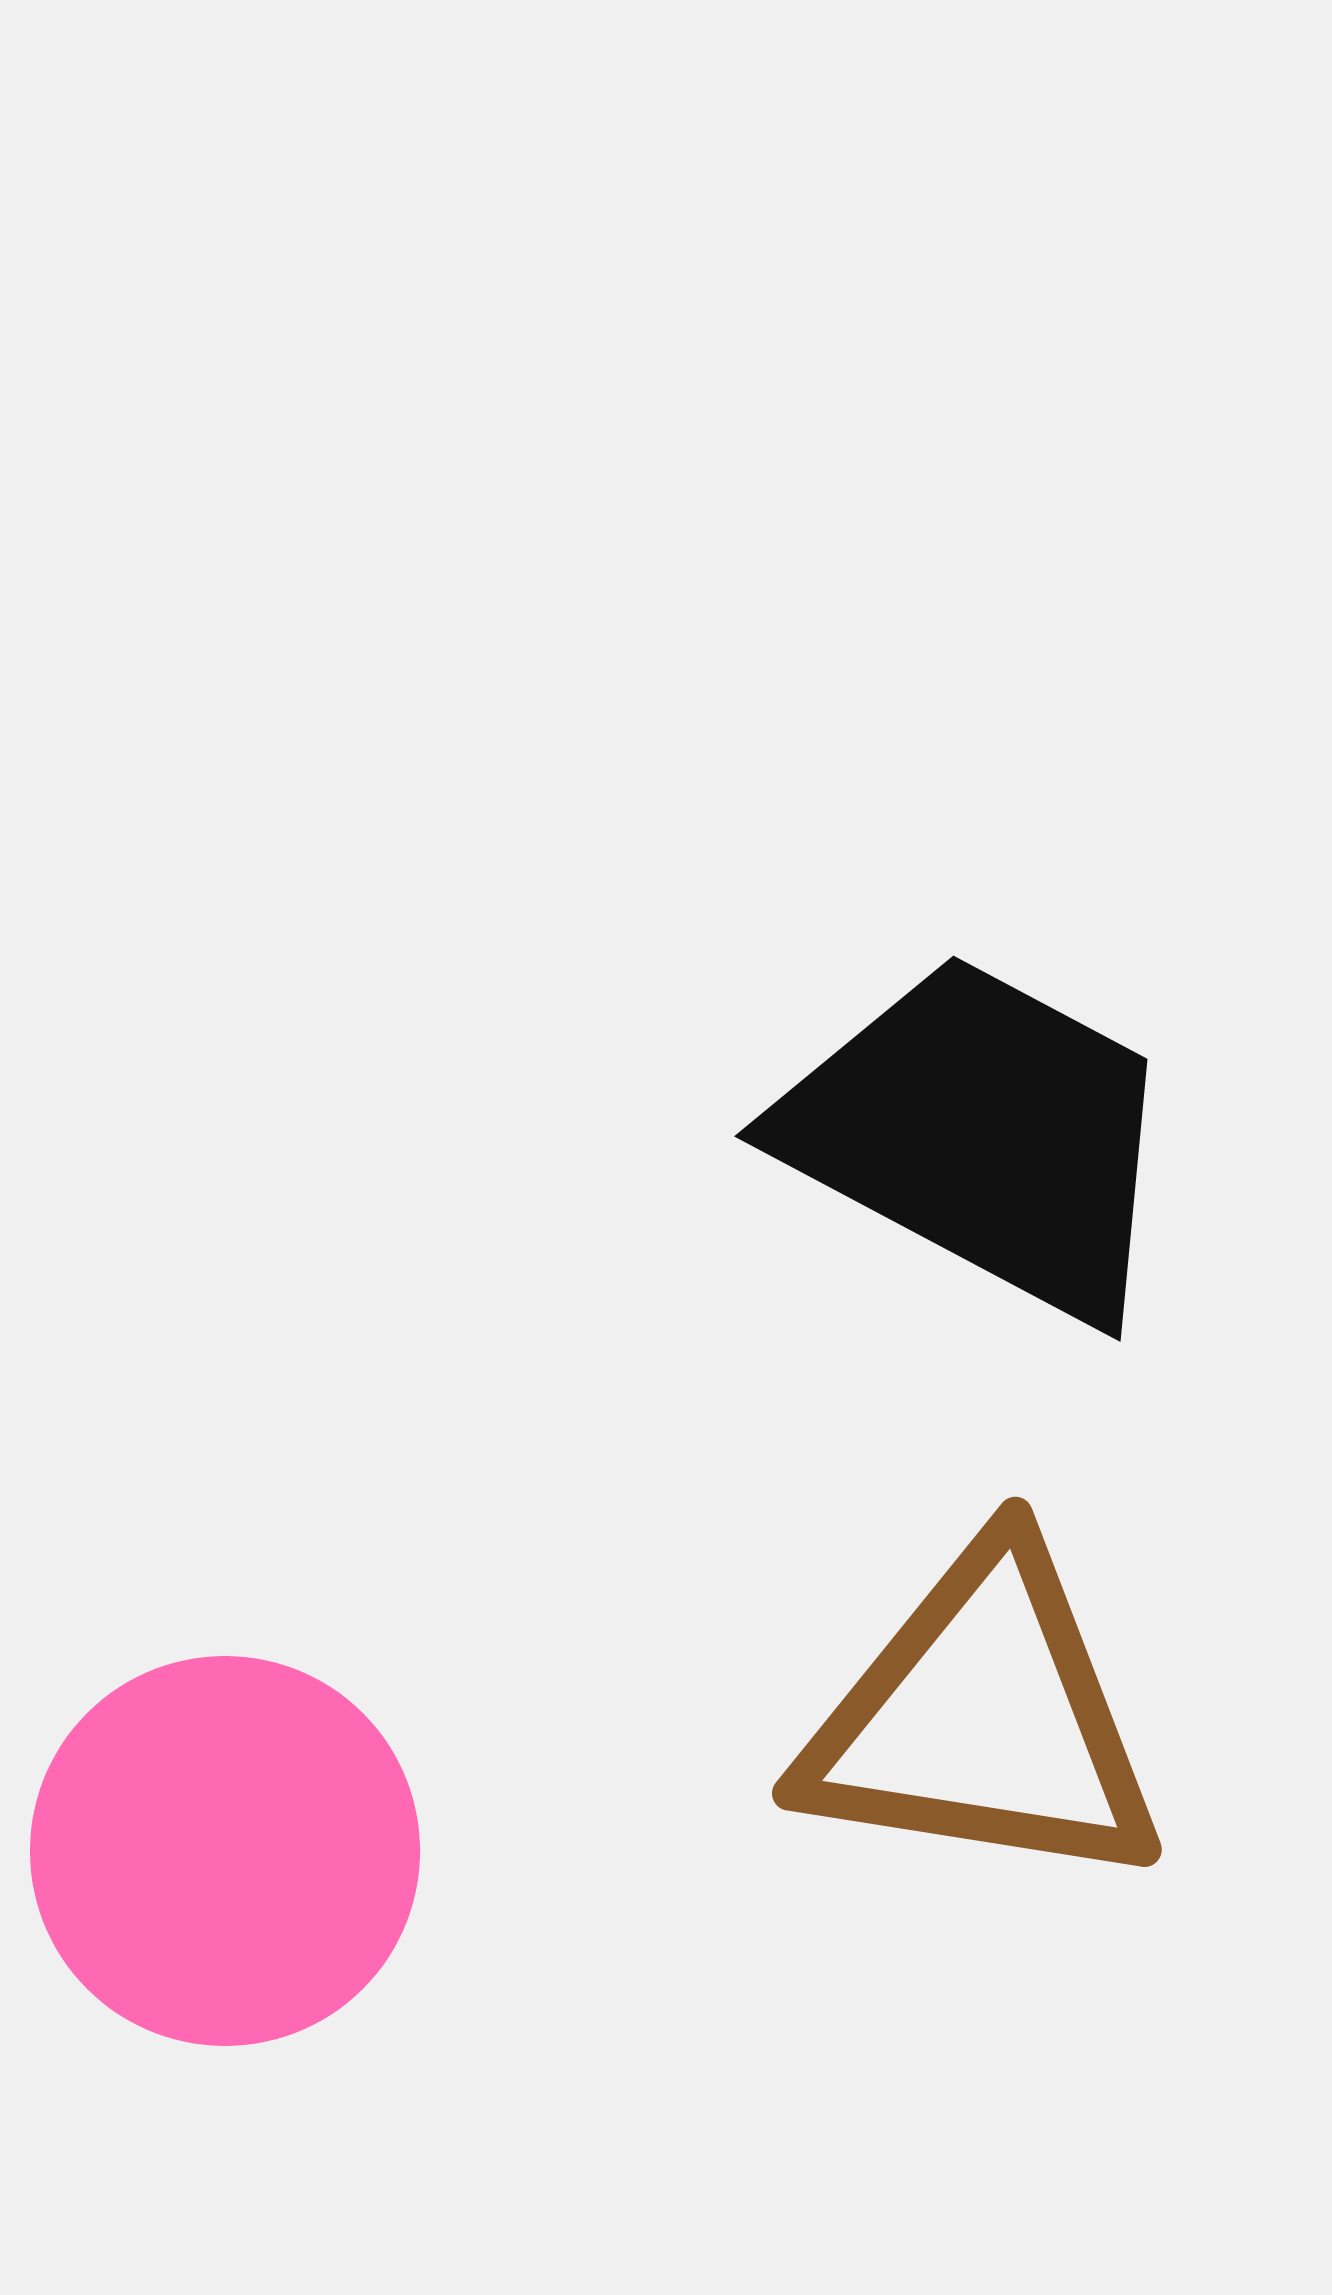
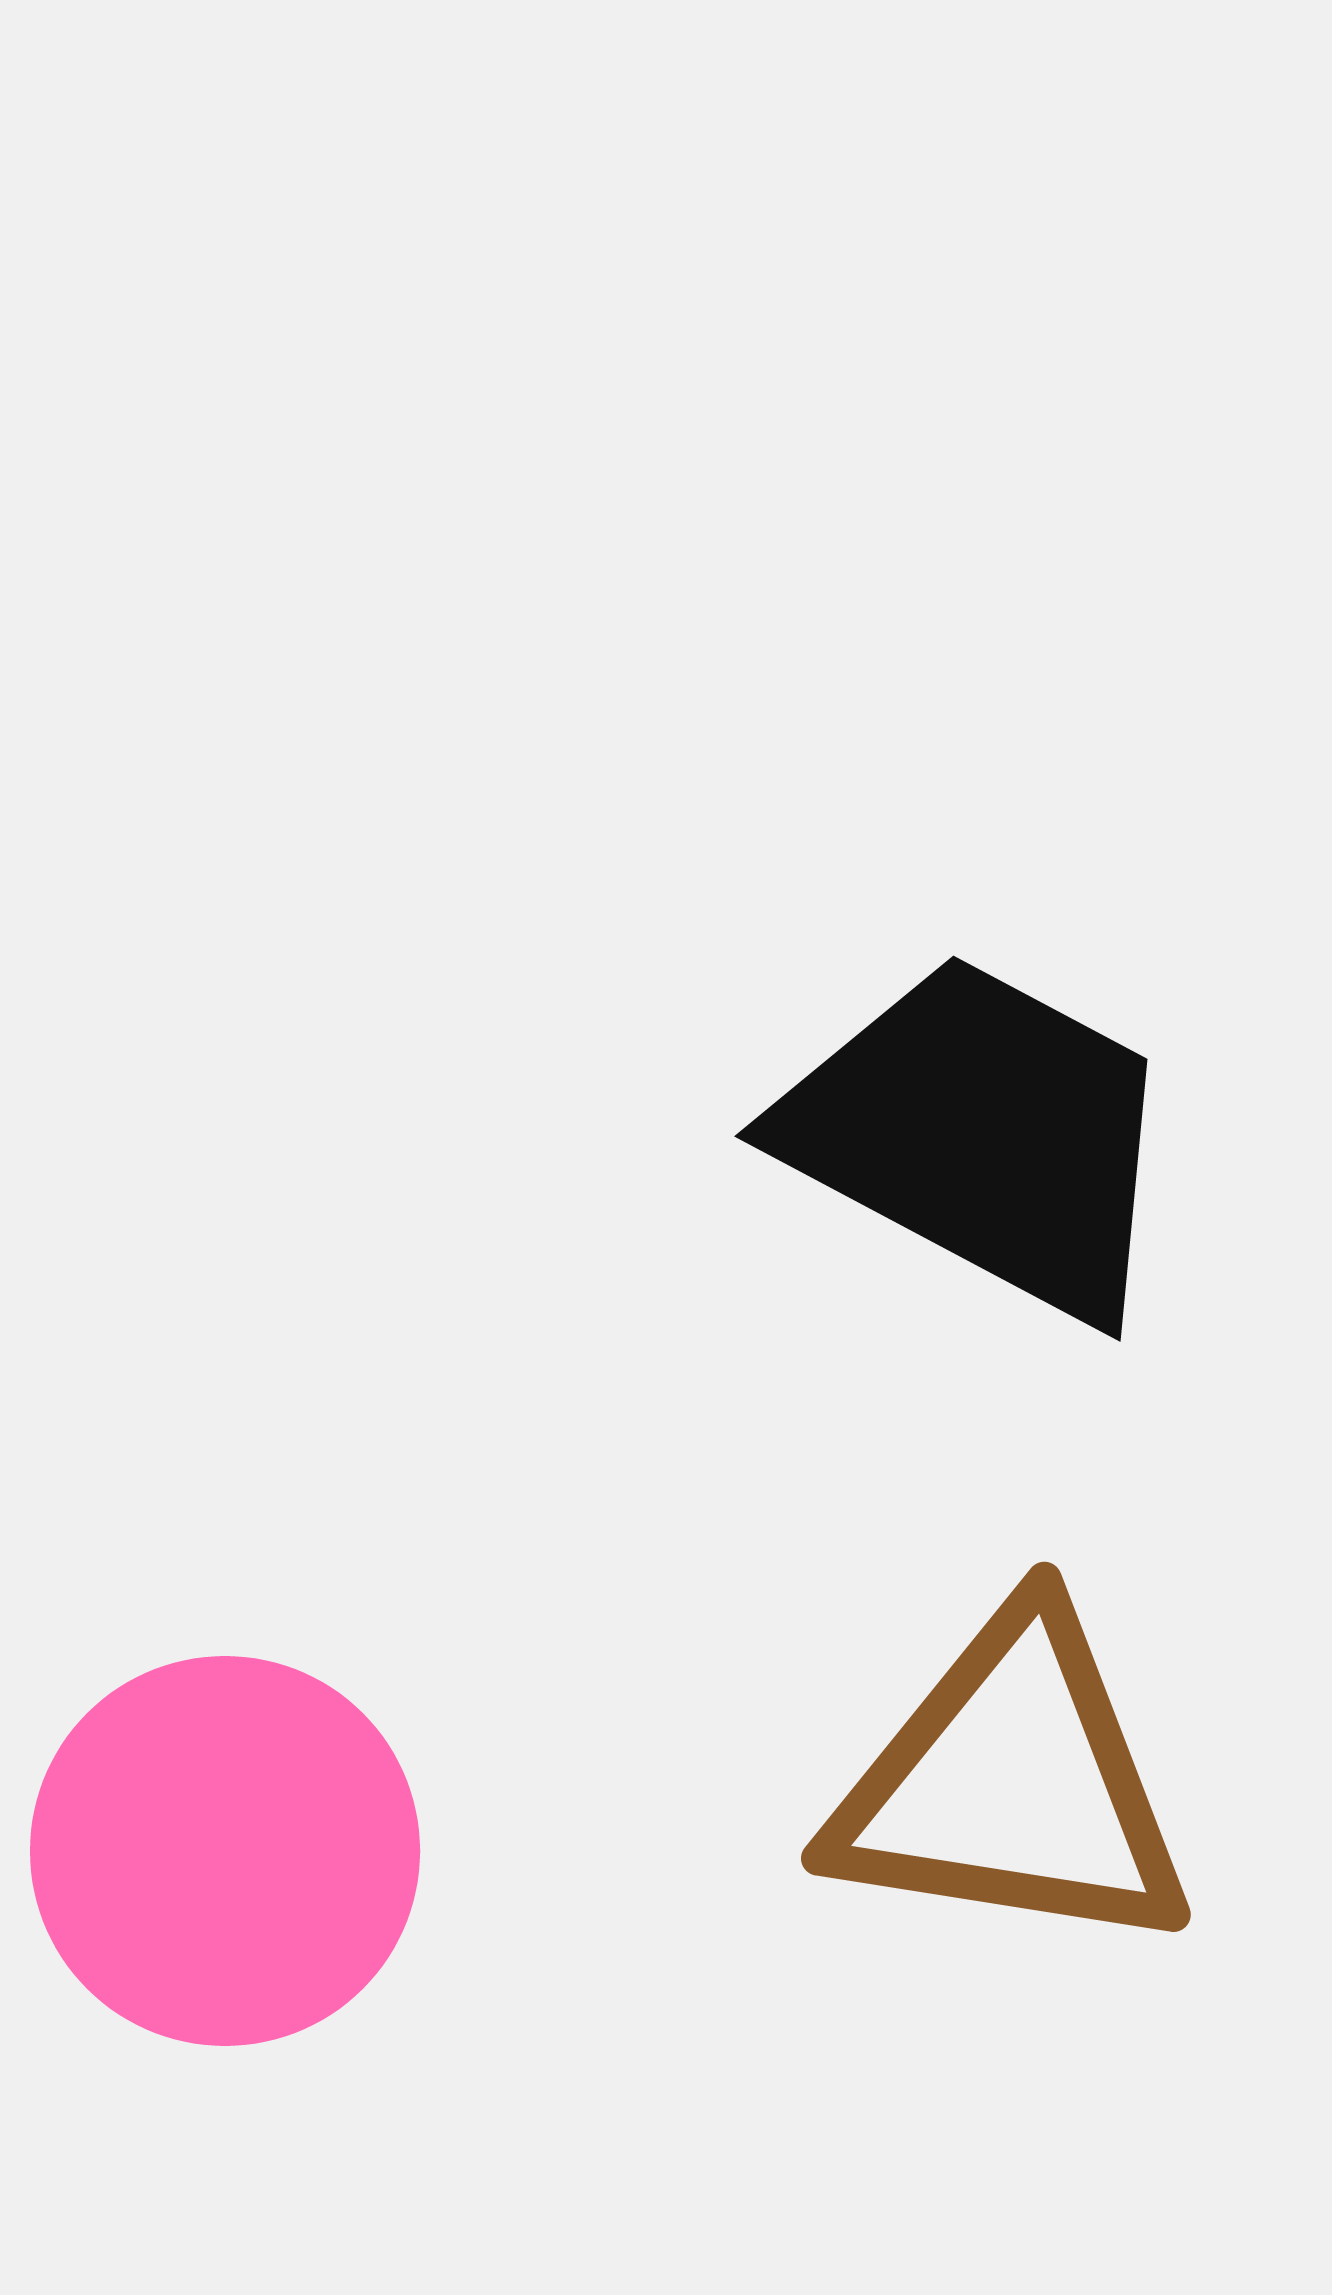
brown triangle: moved 29 px right, 65 px down
